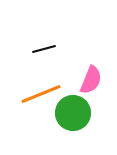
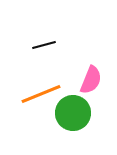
black line: moved 4 px up
